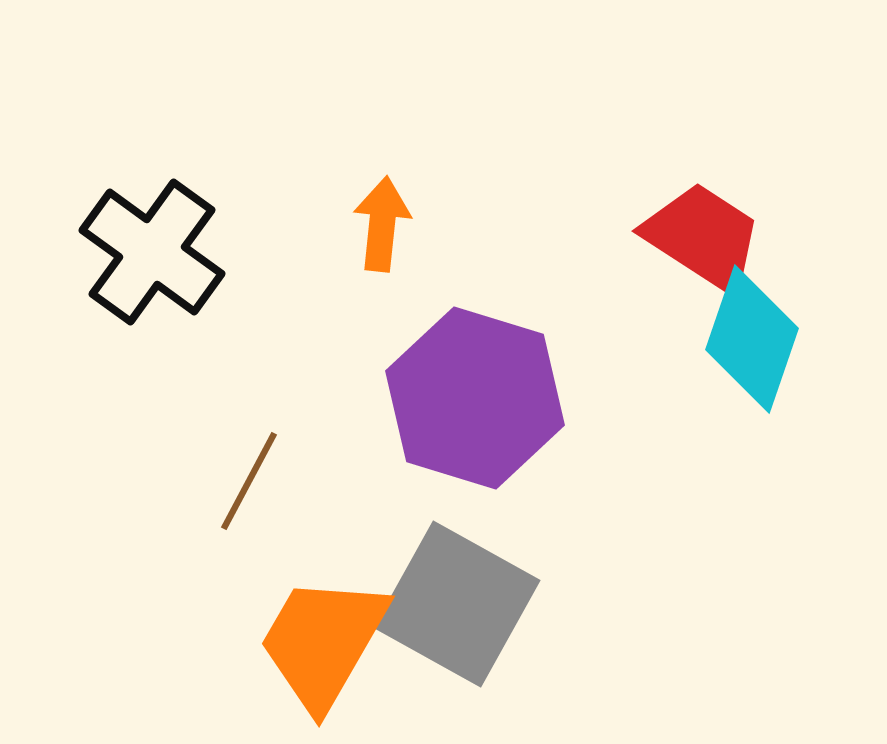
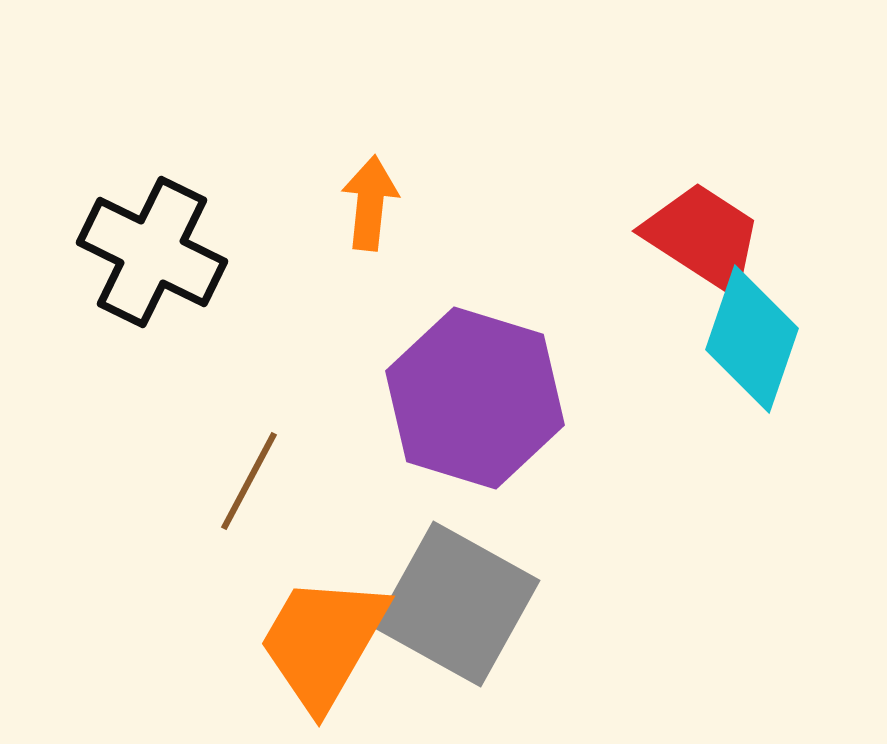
orange arrow: moved 12 px left, 21 px up
black cross: rotated 10 degrees counterclockwise
